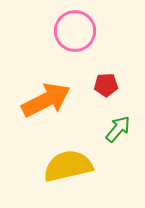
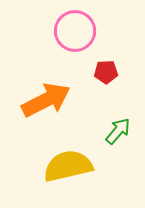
red pentagon: moved 13 px up
green arrow: moved 2 px down
